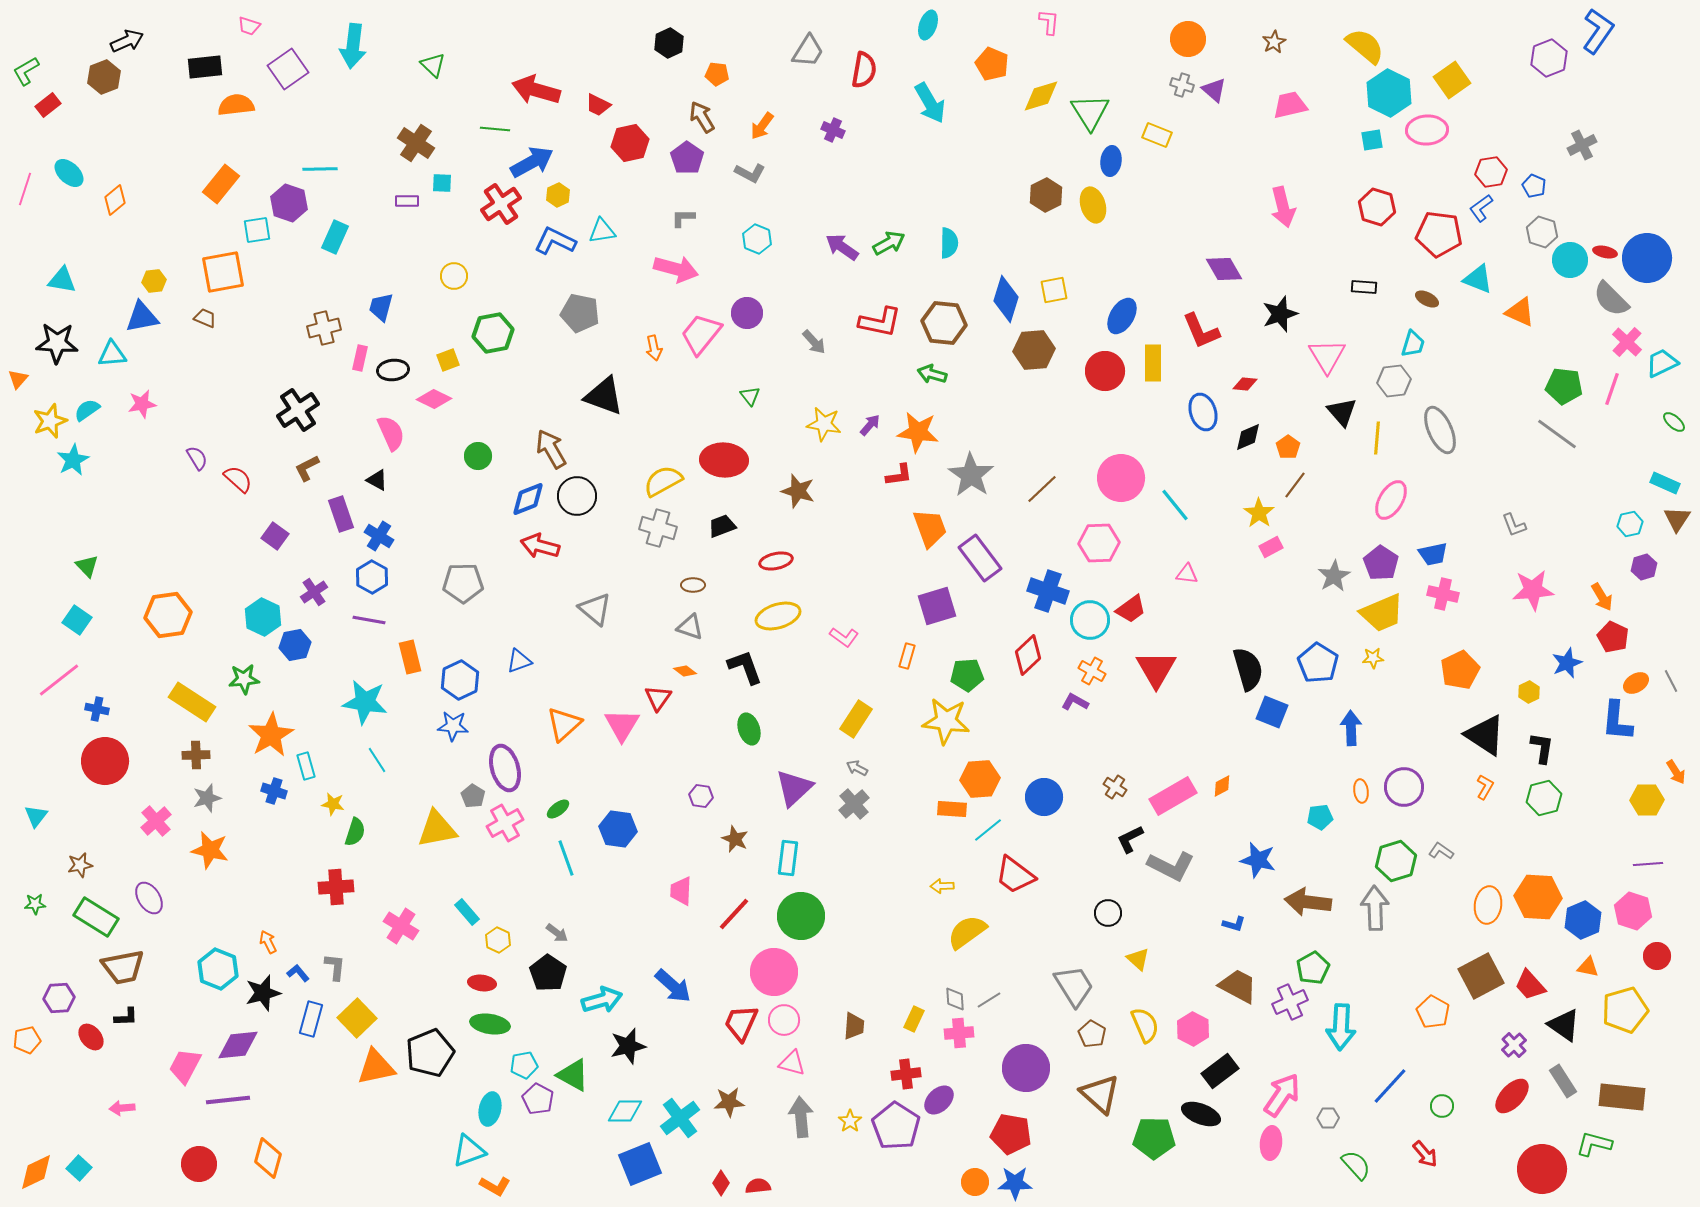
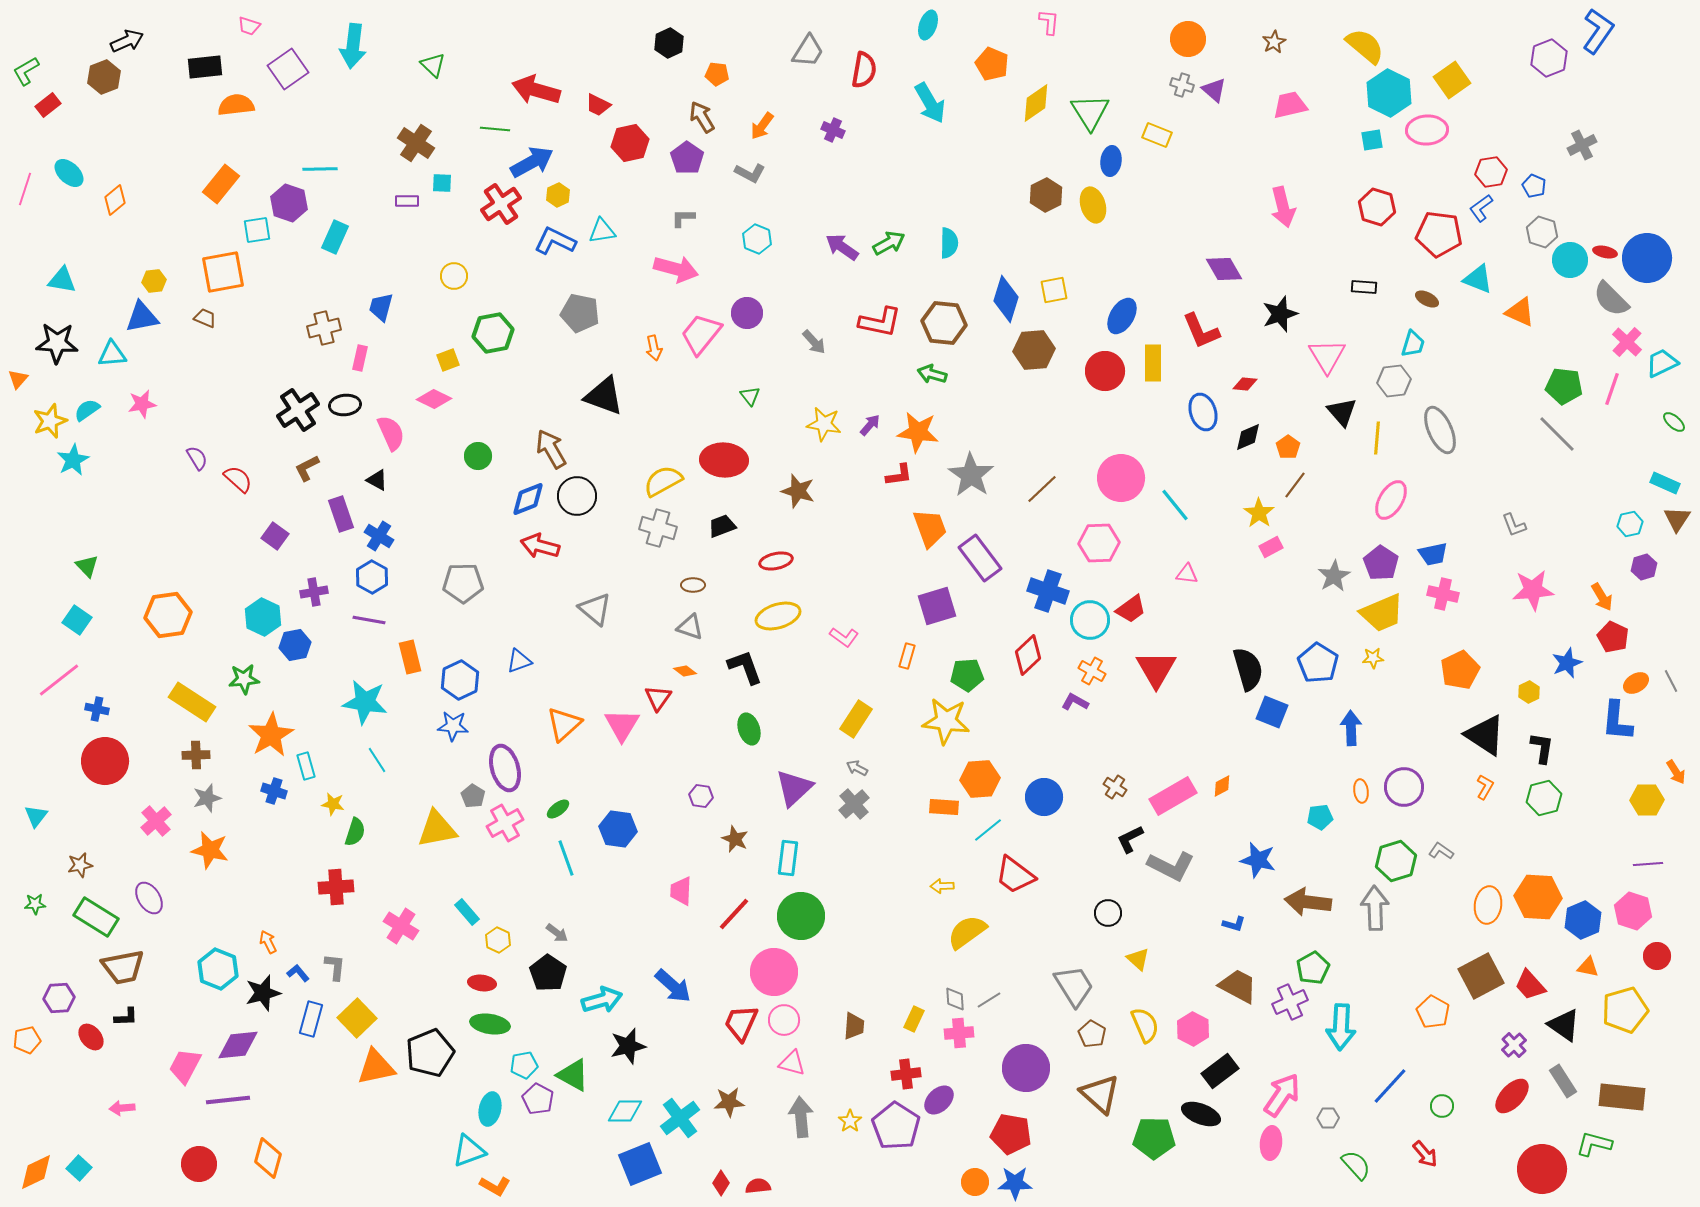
yellow diamond at (1041, 96): moved 5 px left, 7 px down; rotated 18 degrees counterclockwise
black ellipse at (393, 370): moved 48 px left, 35 px down
gray line at (1557, 434): rotated 9 degrees clockwise
purple cross at (314, 592): rotated 24 degrees clockwise
orange rectangle at (952, 809): moved 8 px left, 2 px up
